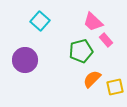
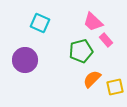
cyan square: moved 2 px down; rotated 18 degrees counterclockwise
